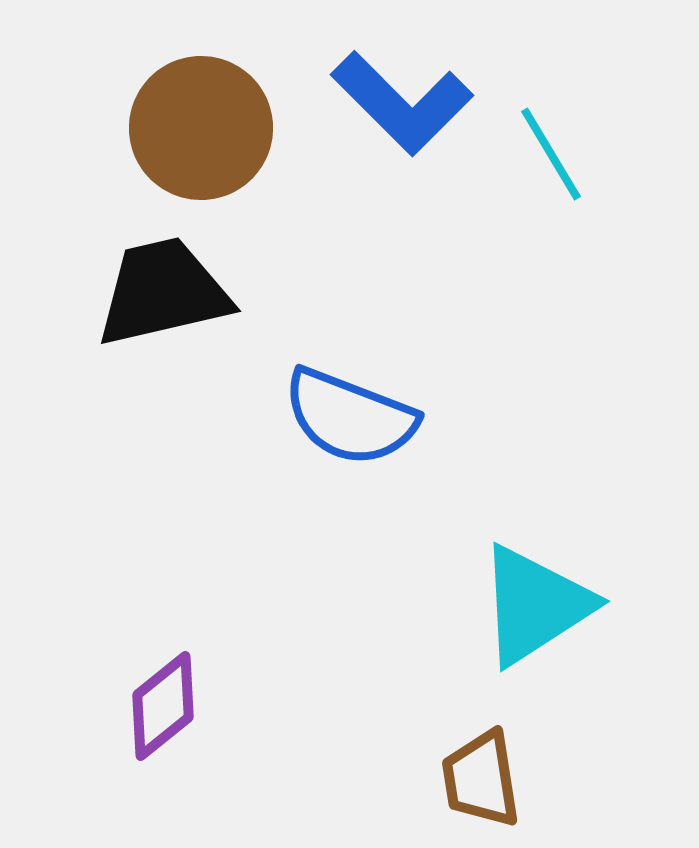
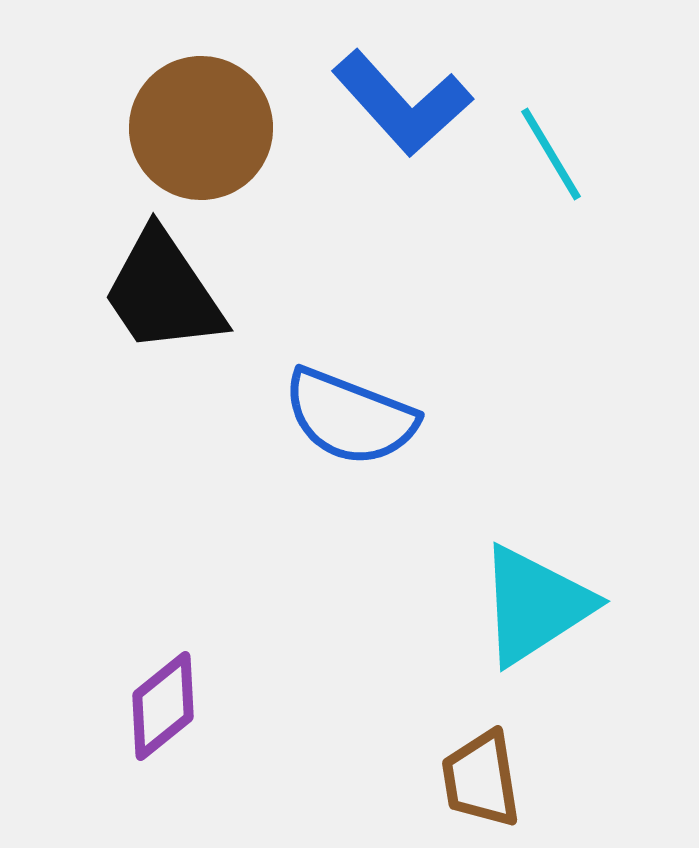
blue L-shape: rotated 3 degrees clockwise
black trapezoid: rotated 111 degrees counterclockwise
